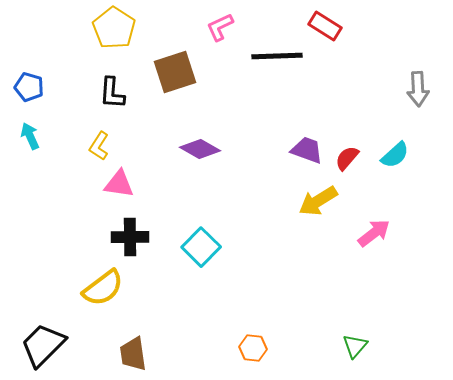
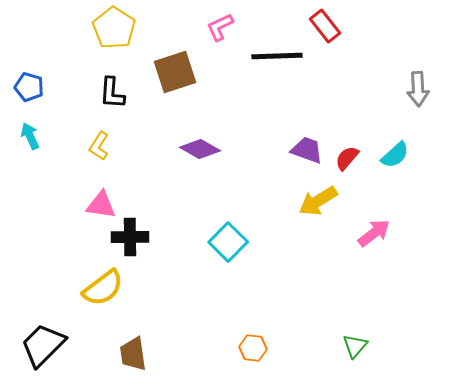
red rectangle: rotated 20 degrees clockwise
pink triangle: moved 18 px left, 21 px down
cyan square: moved 27 px right, 5 px up
